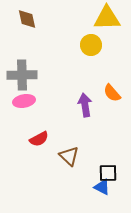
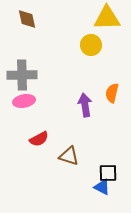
orange semicircle: rotated 54 degrees clockwise
brown triangle: rotated 25 degrees counterclockwise
